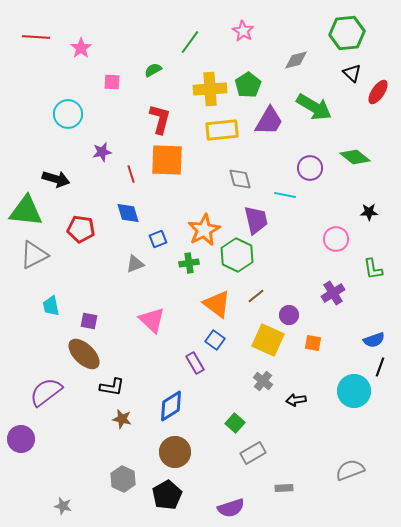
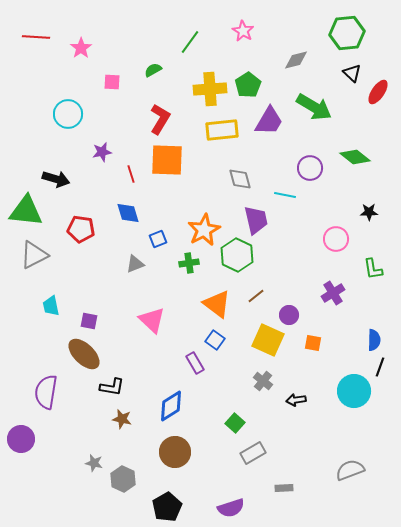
red L-shape at (160, 119): rotated 16 degrees clockwise
blue semicircle at (374, 340): rotated 70 degrees counterclockwise
purple semicircle at (46, 392): rotated 44 degrees counterclockwise
black pentagon at (167, 495): moved 12 px down
gray star at (63, 506): moved 31 px right, 43 px up
